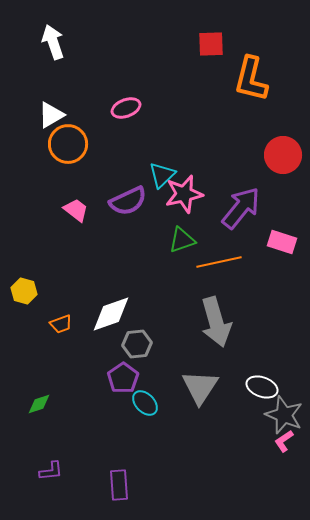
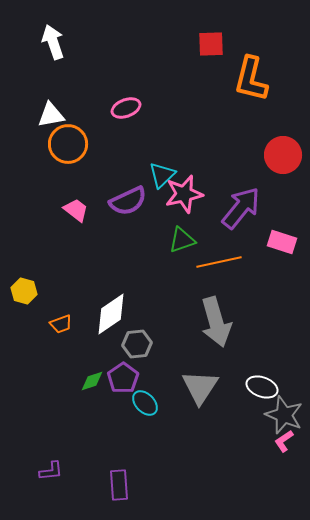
white triangle: rotated 20 degrees clockwise
white diamond: rotated 15 degrees counterclockwise
green diamond: moved 53 px right, 23 px up
